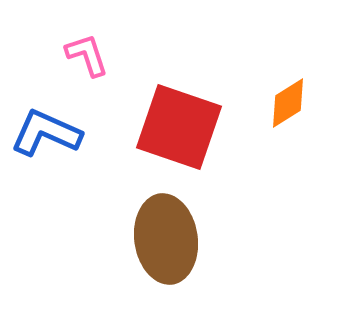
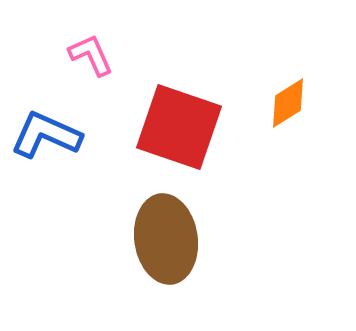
pink L-shape: moved 4 px right; rotated 6 degrees counterclockwise
blue L-shape: moved 2 px down
